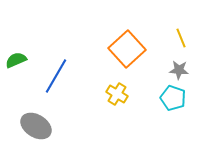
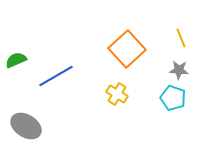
blue line: rotated 30 degrees clockwise
gray ellipse: moved 10 px left
